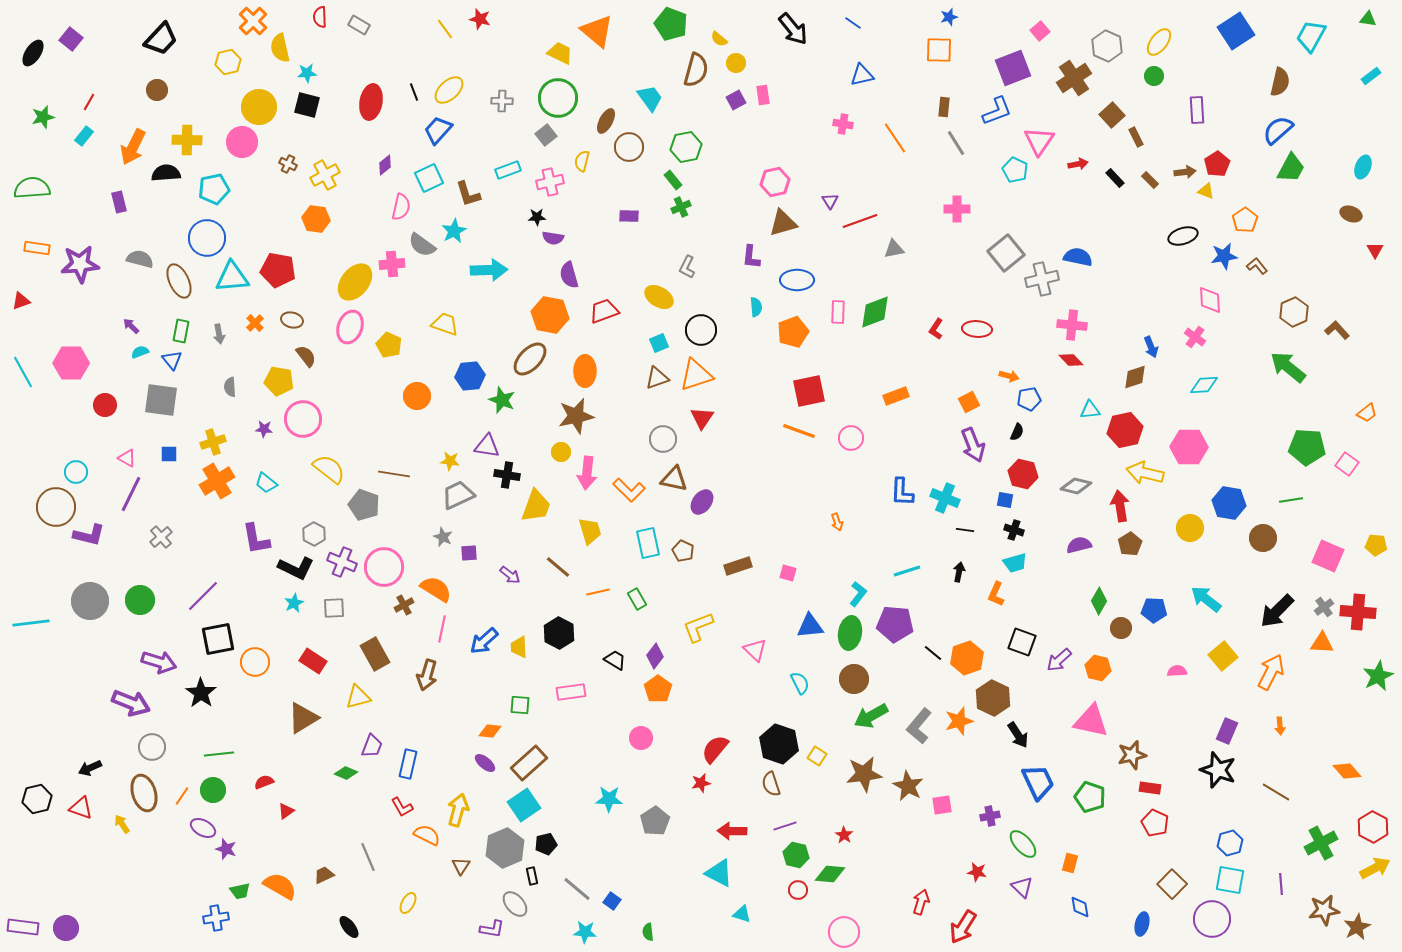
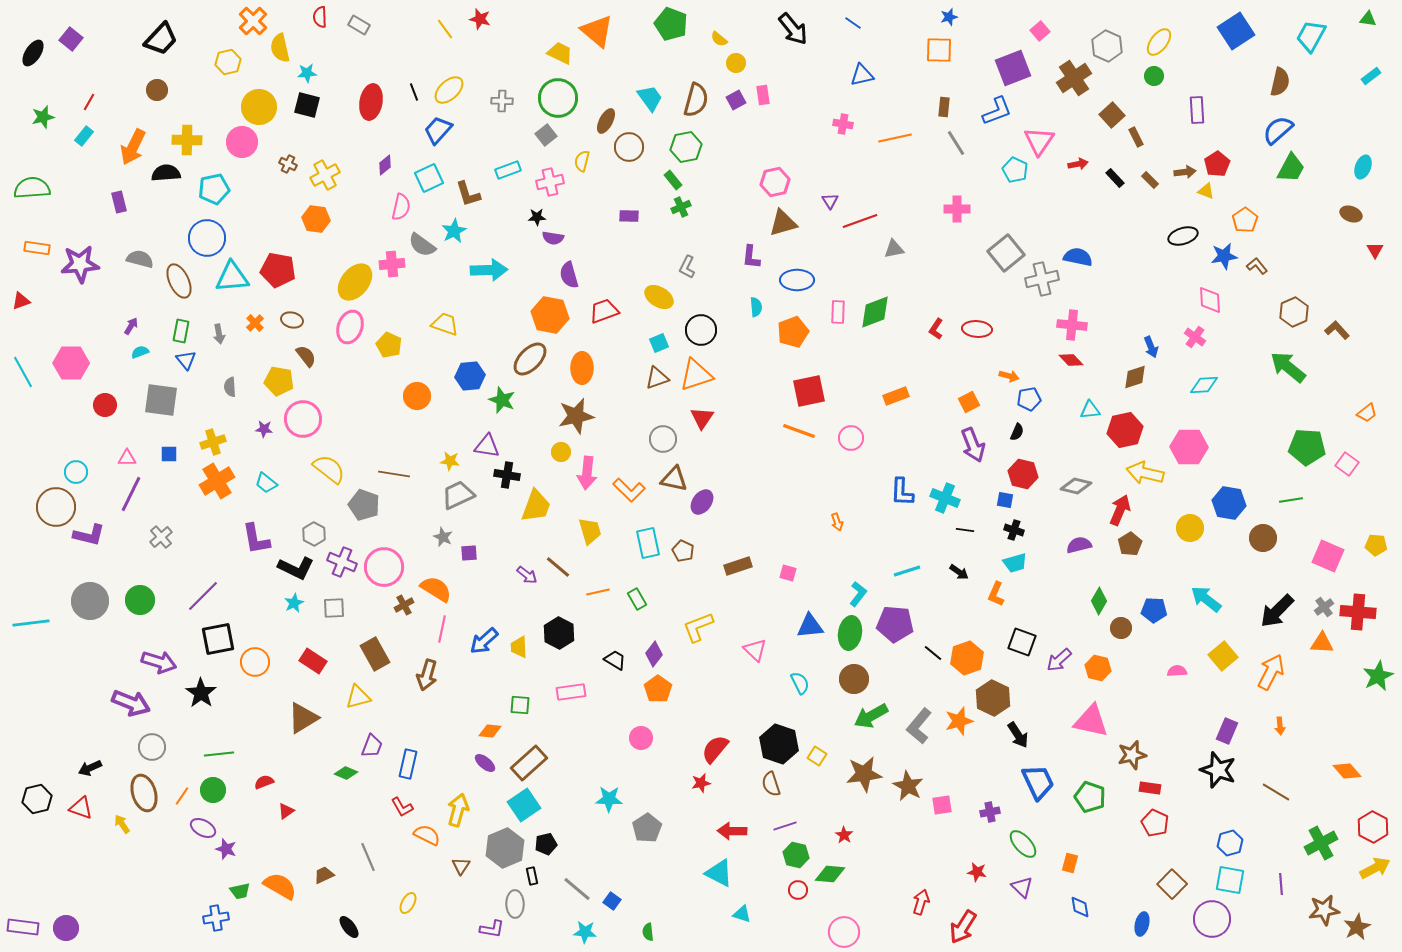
brown semicircle at (696, 70): moved 30 px down
orange line at (895, 138): rotated 68 degrees counterclockwise
purple arrow at (131, 326): rotated 78 degrees clockwise
blue triangle at (172, 360): moved 14 px right
orange ellipse at (585, 371): moved 3 px left, 3 px up
pink triangle at (127, 458): rotated 30 degrees counterclockwise
red arrow at (1120, 506): moved 4 px down; rotated 32 degrees clockwise
black arrow at (959, 572): rotated 114 degrees clockwise
purple arrow at (510, 575): moved 17 px right
purple diamond at (655, 656): moved 1 px left, 2 px up
purple cross at (990, 816): moved 4 px up
gray pentagon at (655, 821): moved 8 px left, 7 px down
gray ellipse at (515, 904): rotated 40 degrees clockwise
